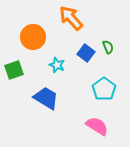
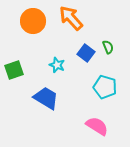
orange circle: moved 16 px up
cyan pentagon: moved 1 px right, 2 px up; rotated 20 degrees counterclockwise
